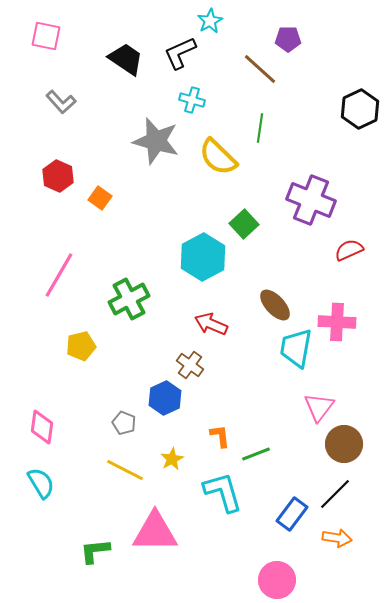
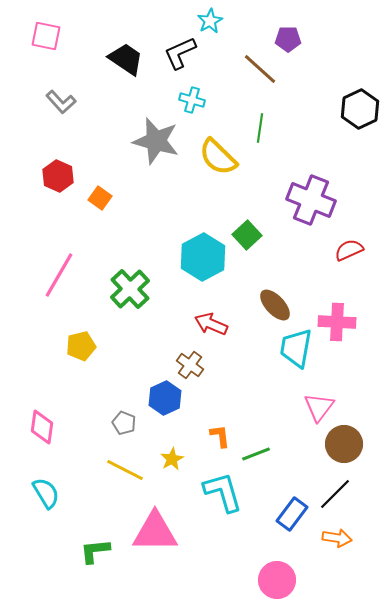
green square at (244, 224): moved 3 px right, 11 px down
green cross at (129, 299): moved 1 px right, 10 px up; rotated 15 degrees counterclockwise
cyan semicircle at (41, 483): moved 5 px right, 10 px down
